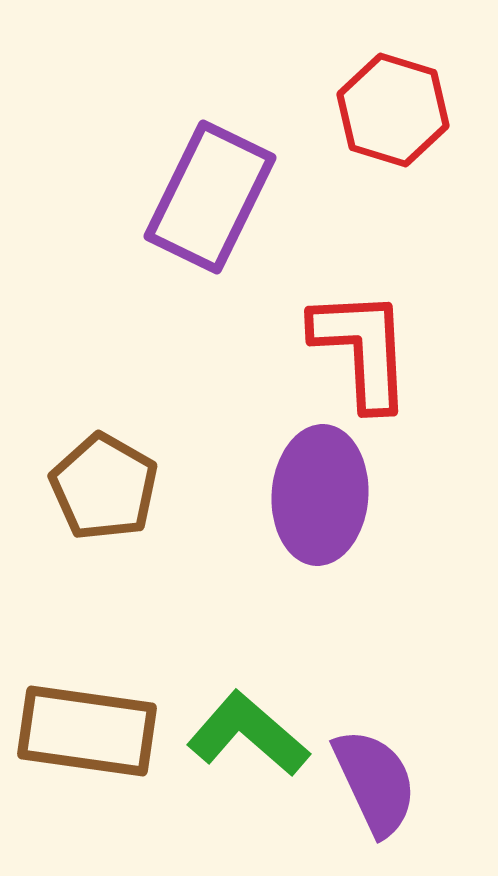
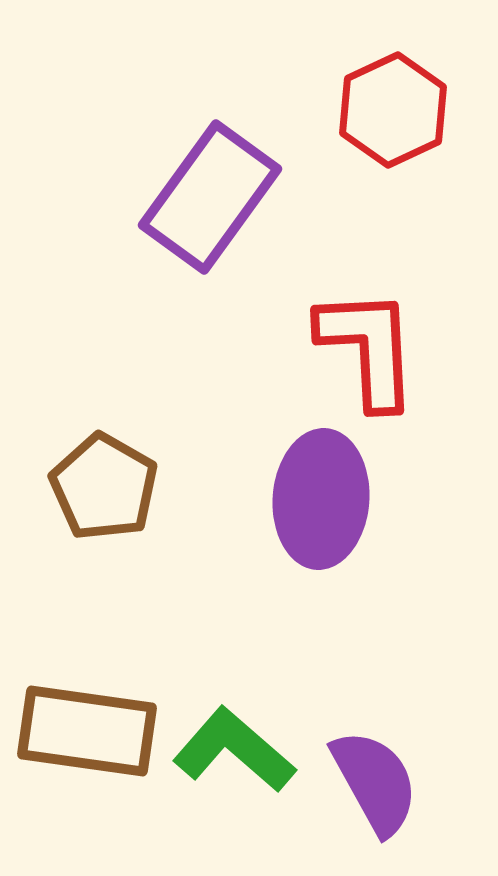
red hexagon: rotated 18 degrees clockwise
purple rectangle: rotated 10 degrees clockwise
red L-shape: moved 6 px right, 1 px up
purple ellipse: moved 1 px right, 4 px down
green L-shape: moved 14 px left, 16 px down
purple semicircle: rotated 4 degrees counterclockwise
